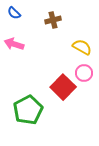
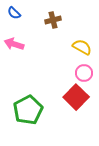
red square: moved 13 px right, 10 px down
